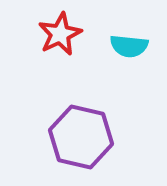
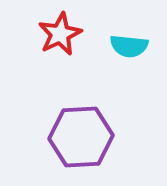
purple hexagon: rotated 16 degrees counterclockwise
